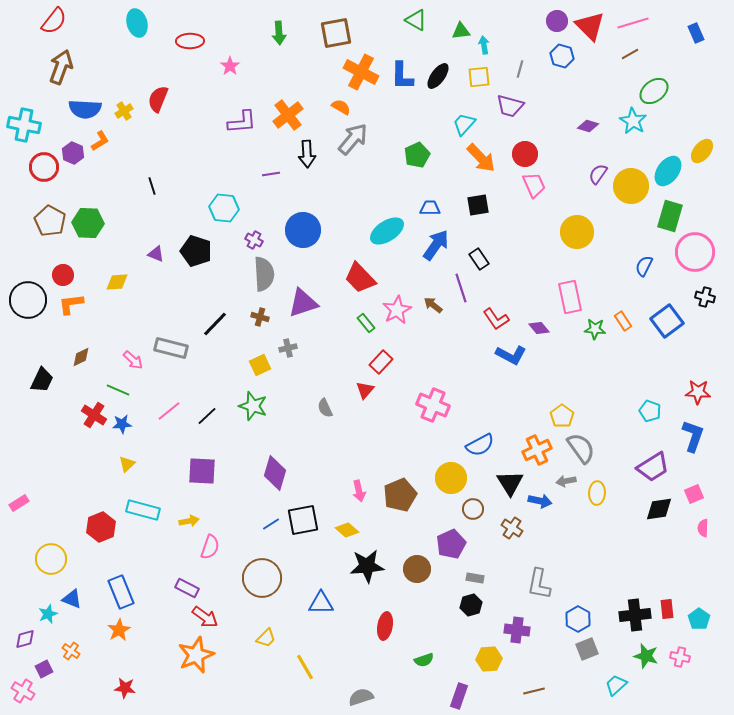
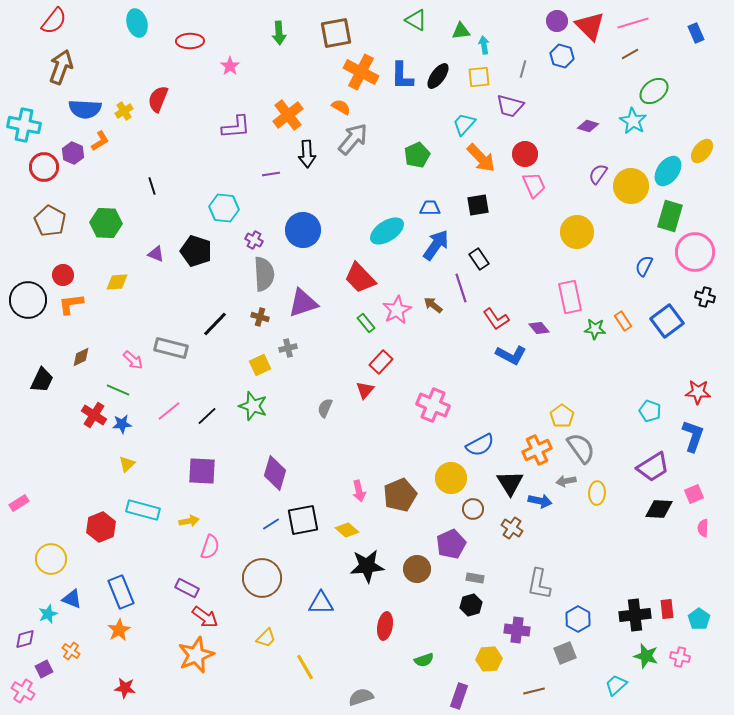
gray line at (520, 69): moved 3 px right
purple L-shape at (242, 122): moved 6 px left, 5 px down
green hexagon at (88, 223): moved 18 px right
gray semicircle at (325, 408): rotated 48 degrees clockwise
black diamond at (659, 509): rotated 12 degrees clockwise
gray square at (587, 649): moved 22 px left, 4 px down
